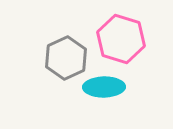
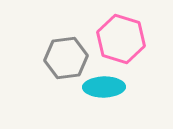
gray hexagon: rotated 18 degrees clockwise
